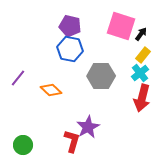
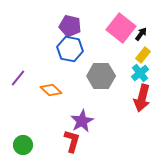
pink square: moved 2 px down; rotated 20 degrees clockwise
purple star: moved 6 px left, 6 px up
